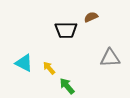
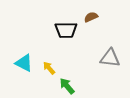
gray triangle: rotated 10 degrees clockwise
